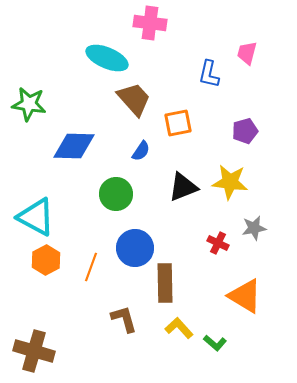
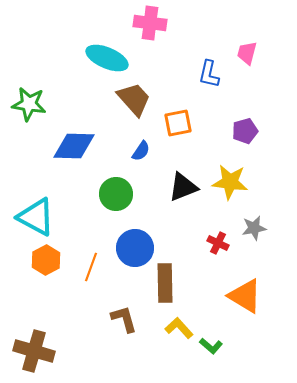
green L-shape: moved 4 px left, 3 px down
